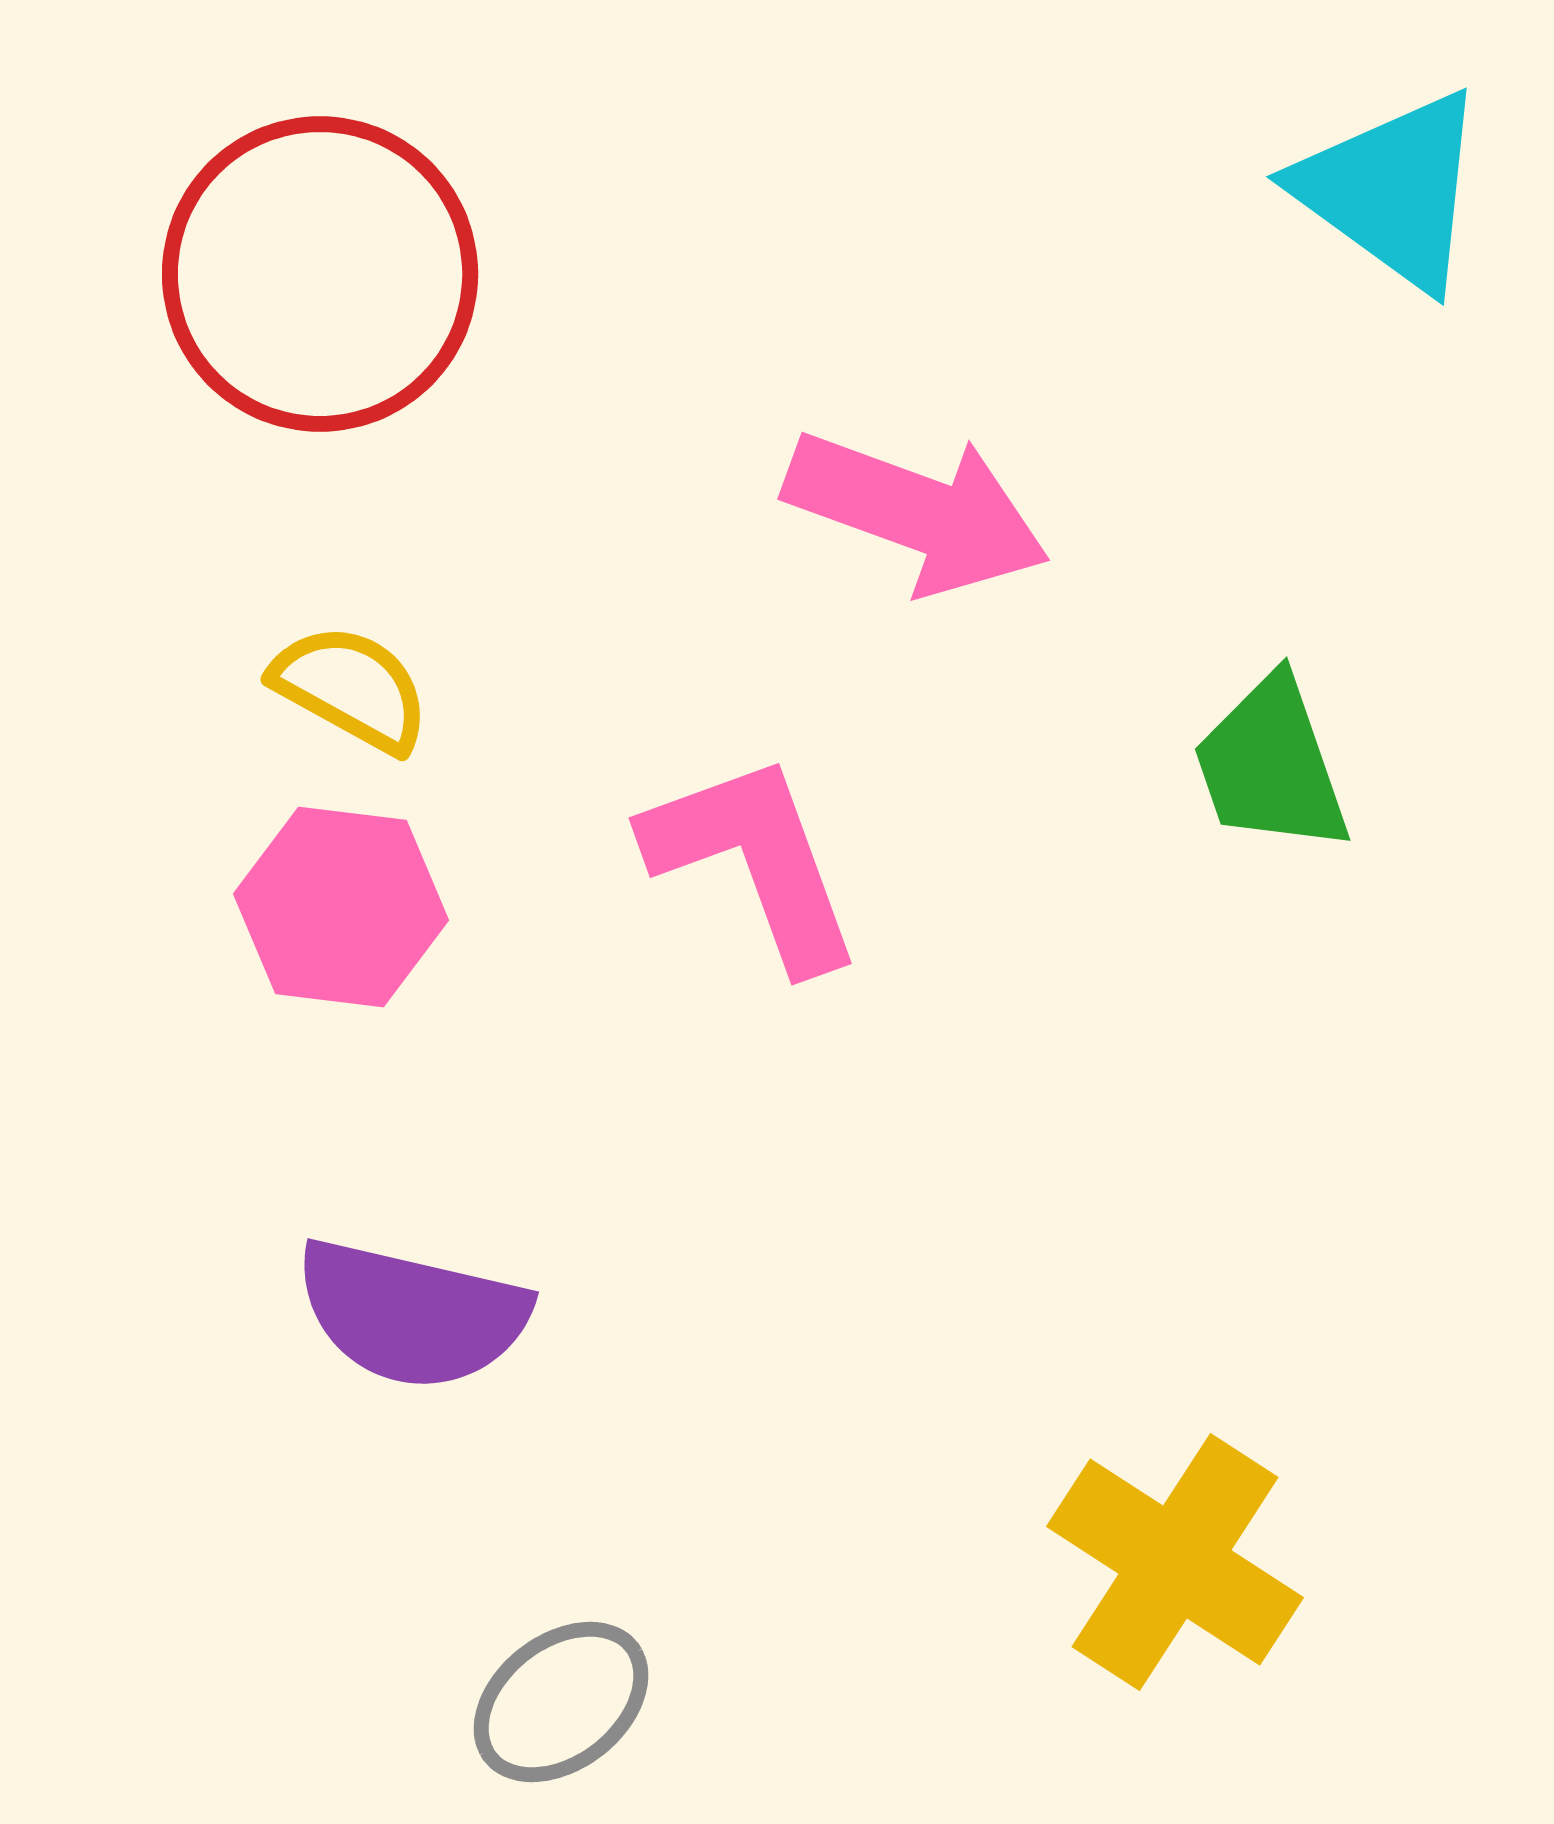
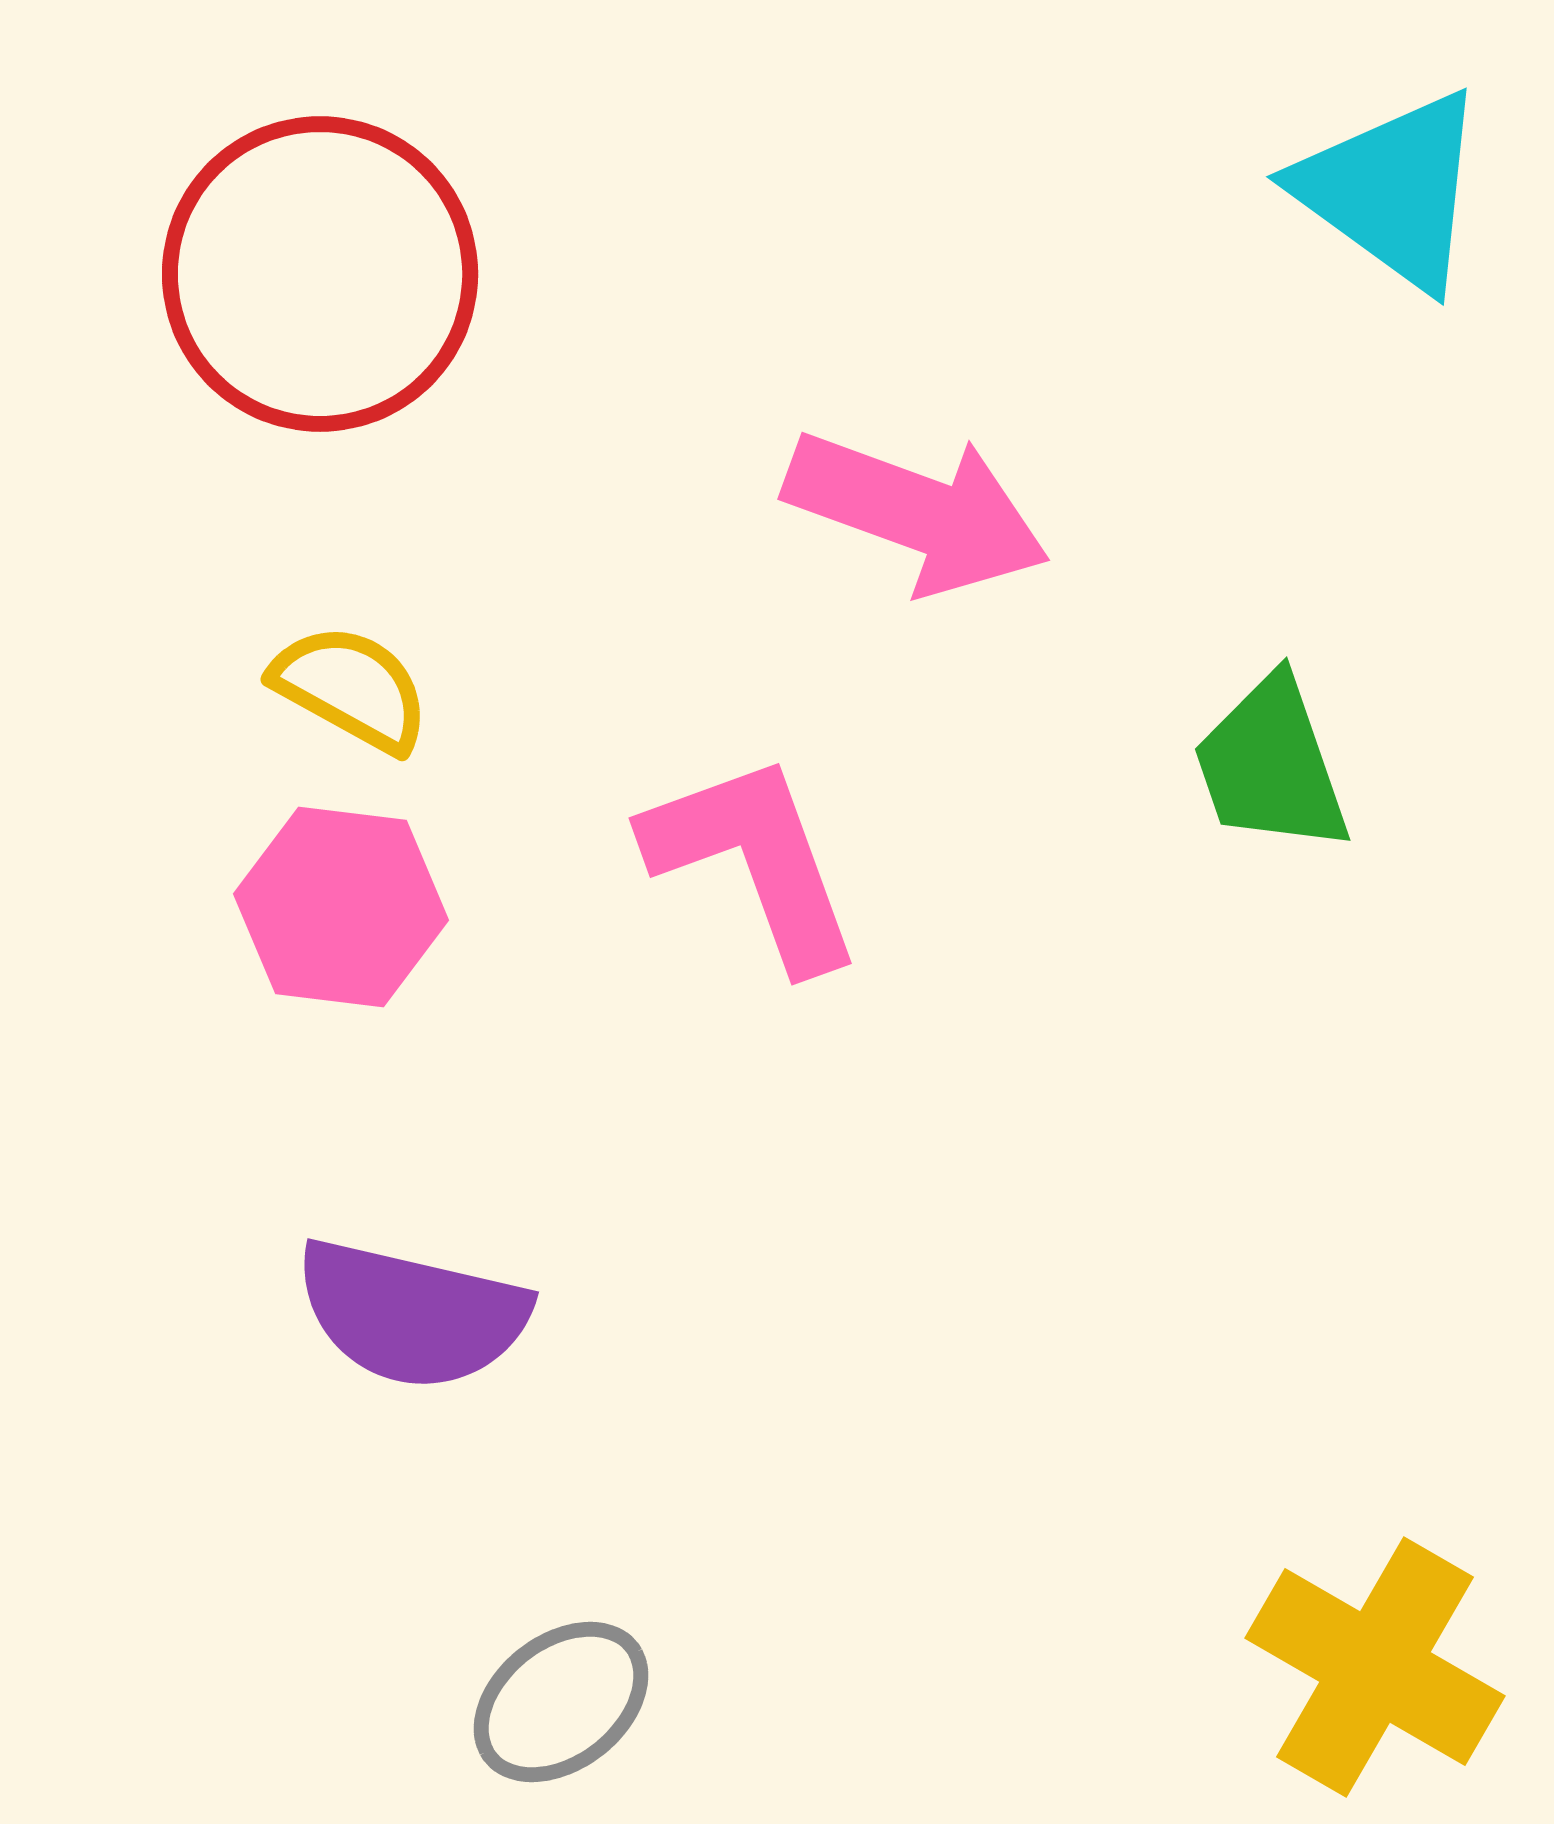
yellow cross: moved 200 px right, 105 px down; rotated 3 degrees counterclockwise
